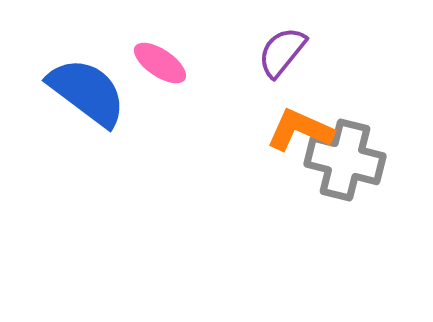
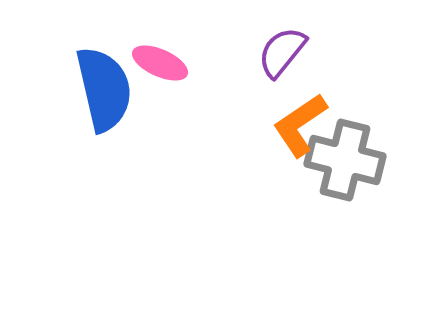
pink ellipse: rotated 10 degrees counterclockwise
blue semicircle: moved 17 px right, 3 px up; rotated 40 degrees clockwise
orange L-shape: moved 5 px up; rotated 58 degrees counterclockwise
